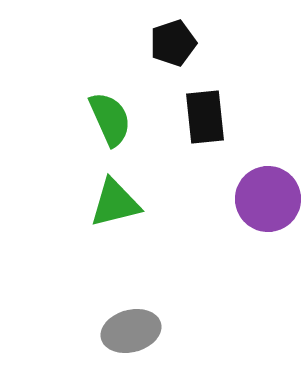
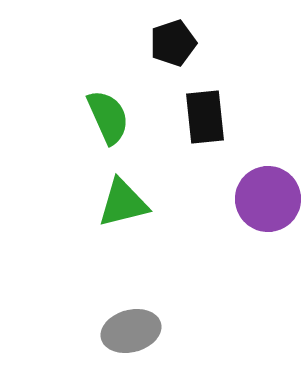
green semicircle: moved 2 px left, 2 px up
green triangle: moved 8 px right
